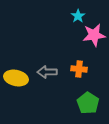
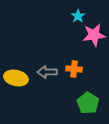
orange cross: moved 5 px left
